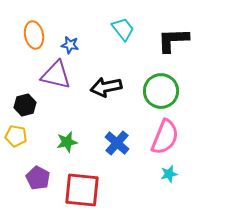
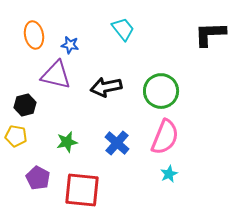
black L-shape: moved 37 px right, 6 px up
cyan star: rotated 12 degrees counterclockwise
